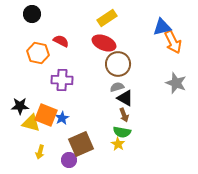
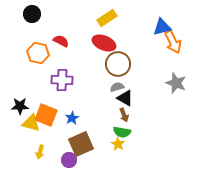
blue star: moved 10 px right
